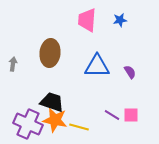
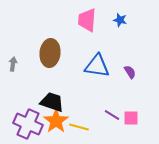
blue star: rotated 24 degrees clockwise
blue triangle: rotated 8 degrees clockwise
pink square: moved 3 px down
orange star: moved 1 px right, 1 px down; rotated 25 degrees clockwise
